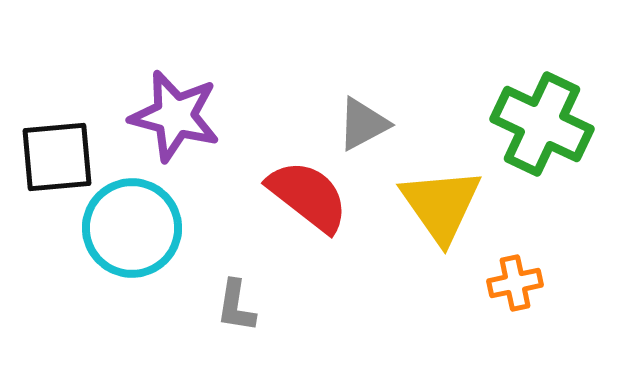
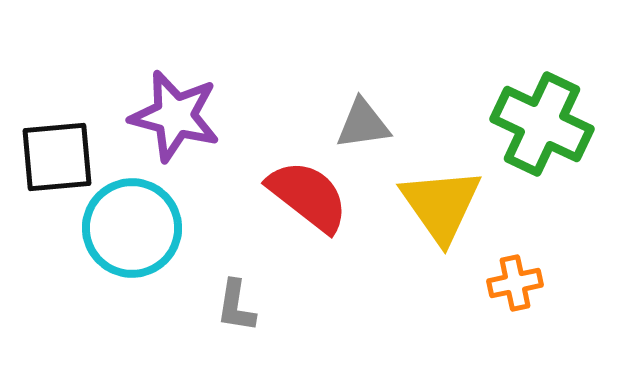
gray triangle: rotated 20 degrees clockwise
